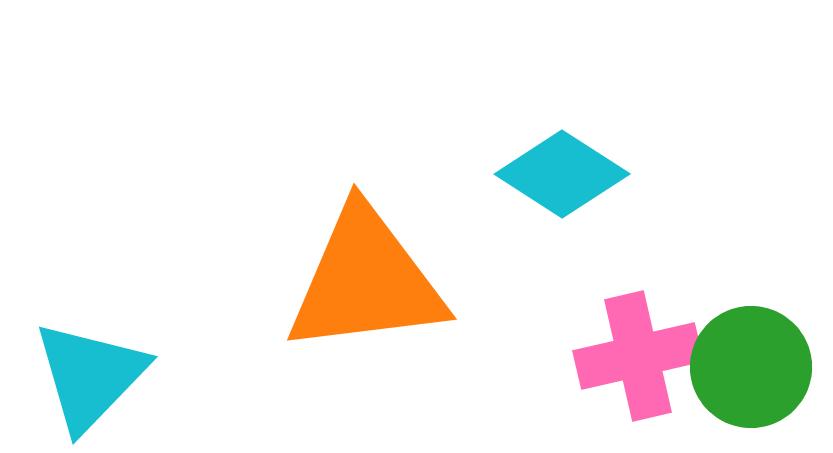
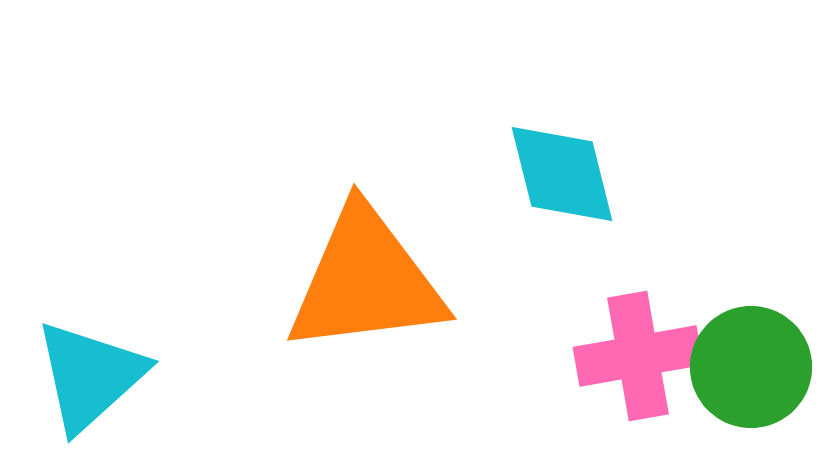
cyan diamond: rotated 43 degrees clockwise
pink cross: rotated 3 degrees clockwise
cyan triangle: rotated 4 degrees clockwise
